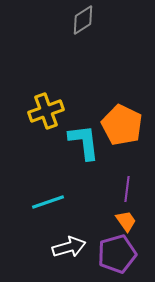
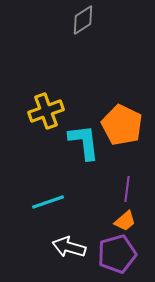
orange trapezoid: moved 1 px left; rotated 85 degrees clockwise
white arrow: rotated 148 degrees counterclockwise
